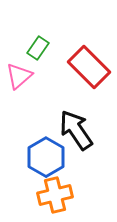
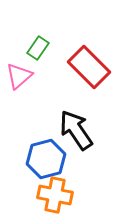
blue hexagon: moved 2 px down; rotated 15 degrees clockwise
orange cross: rotated 24 degrees clockwise
